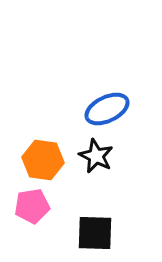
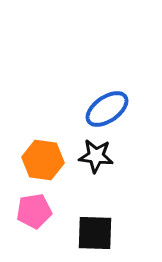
blue ellipse: rotated 9 degrees counterclockwise
black star: rotated 20 degrees counterclockwise
pink pentagon: moved 2 px right, 5 px down
